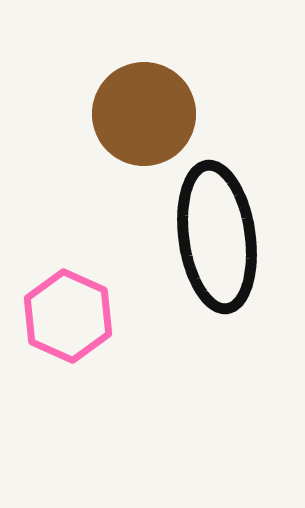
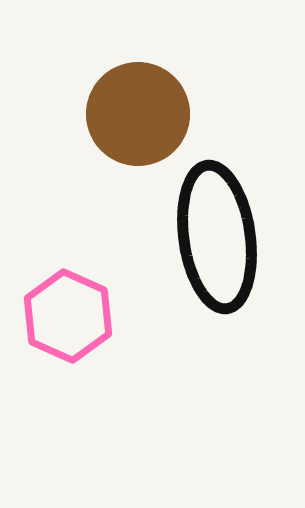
brown circle: moved 6 px left
